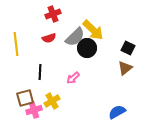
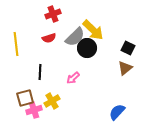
blue semicircle: rotated 18 degrees counterclockwise
